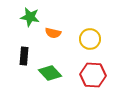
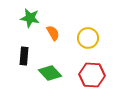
green star: moved 1 px down
orange semicircle: rotated 133 degrees counterclockwise
yellow circle: moved 2 px left, 1 px up
red hexagon: moved 1 px left
